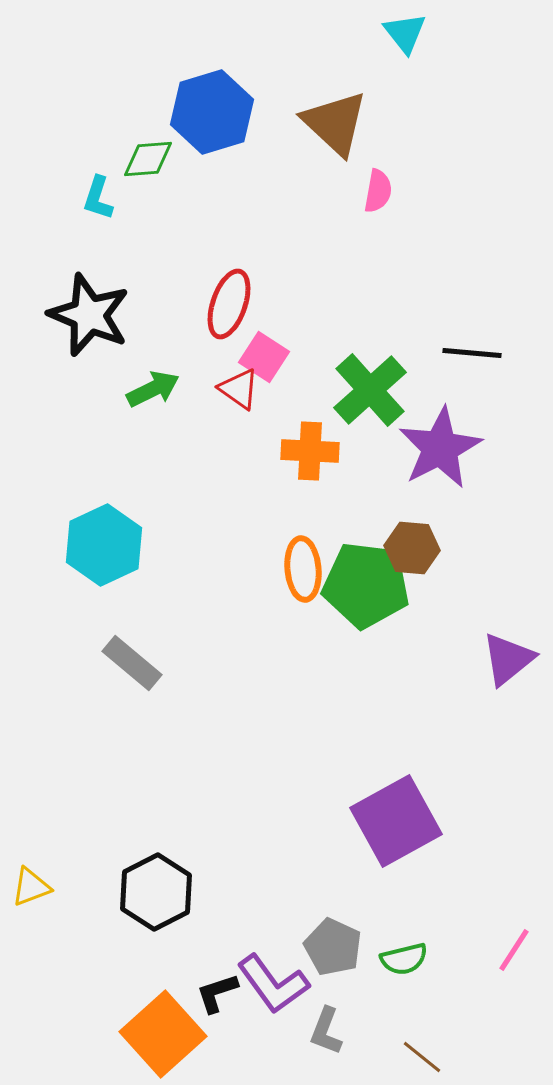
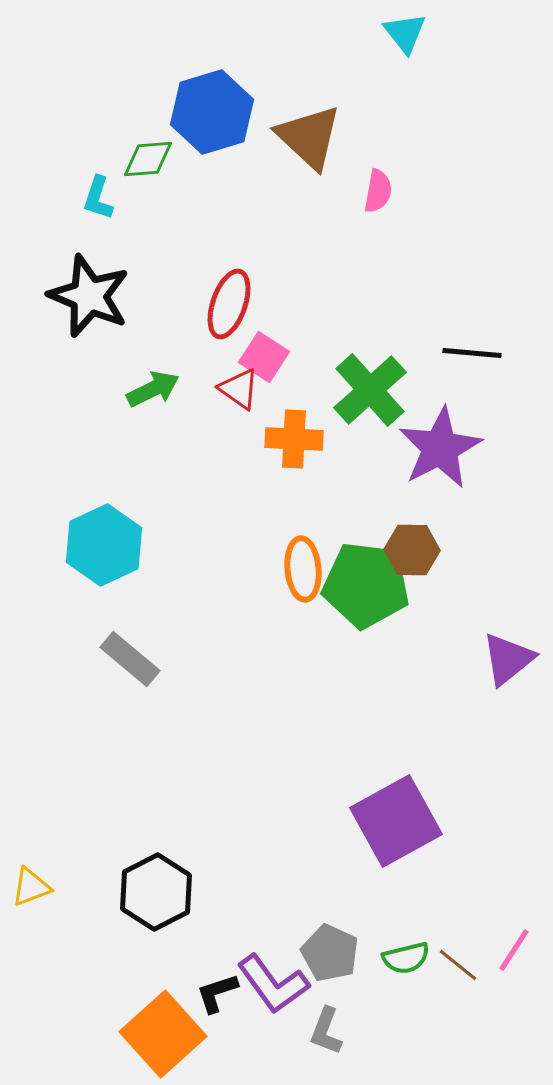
brown triangle: moved 26 px left, 14 px down
black star: moved 19 px up
orange cross: moved 16 px left, 12 px up
brown hexagon: moved 2 px down; rotated 4 degrees counterclockwise
gray rectangle: moved 2 px left, 4 px up
gray pentagon: moved 3 px left, 6 px down
green semicircle: moved 2 px right, 1 px up
brown line: moved 36 px right, 92 px up
